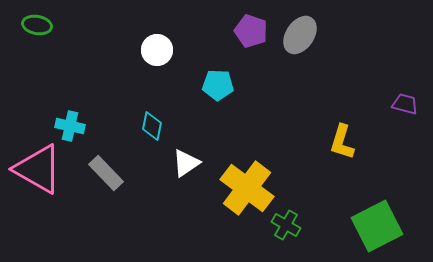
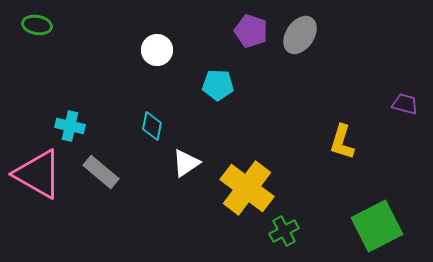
pink triangle: moved 5 px down
gray rectangle: moved 5 px left, 1 px up; rotated 6 degrees counterclockwise
green cross: moved 2 px left, 6 px down; rotated 32 degrees clockwise
